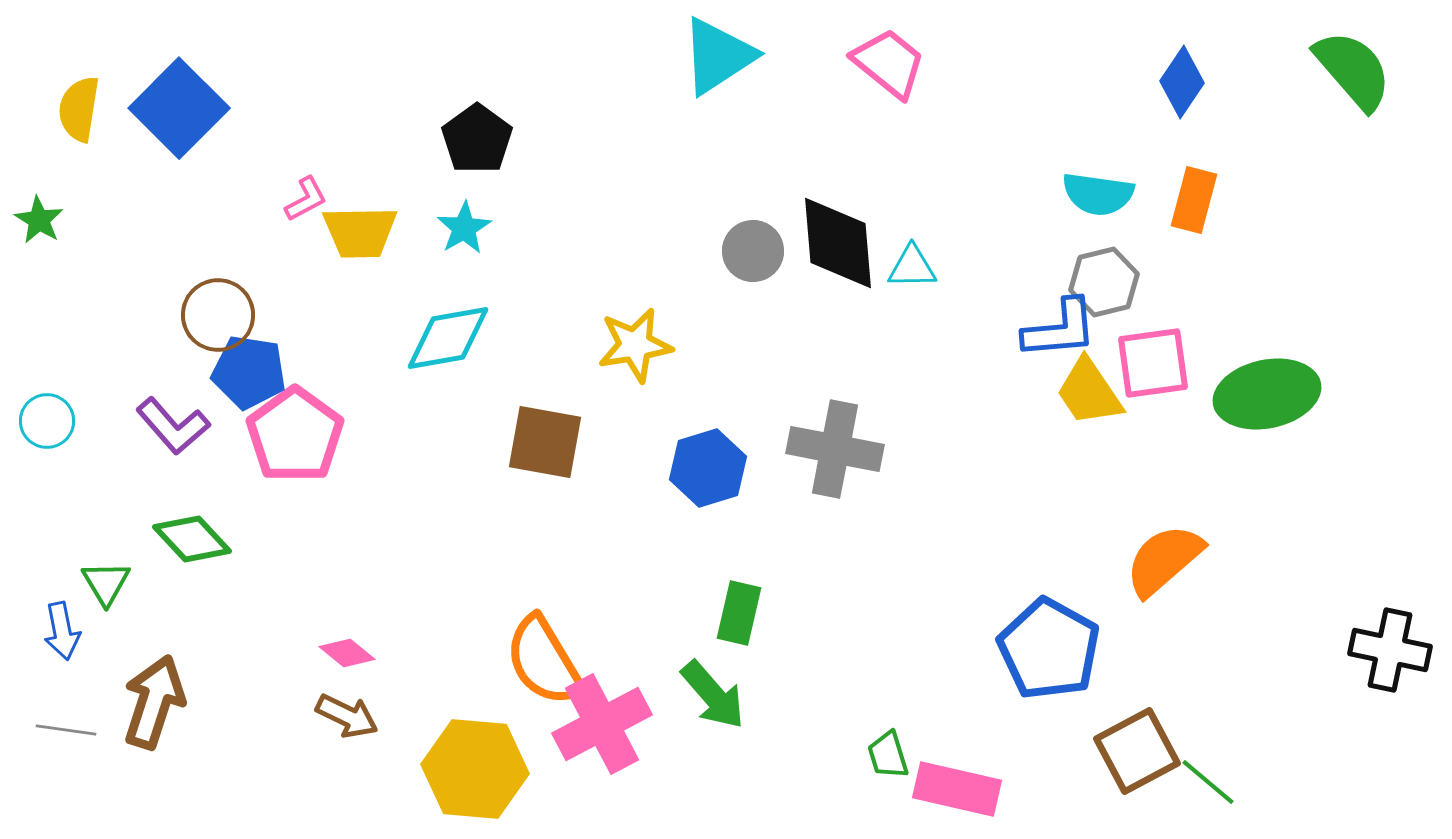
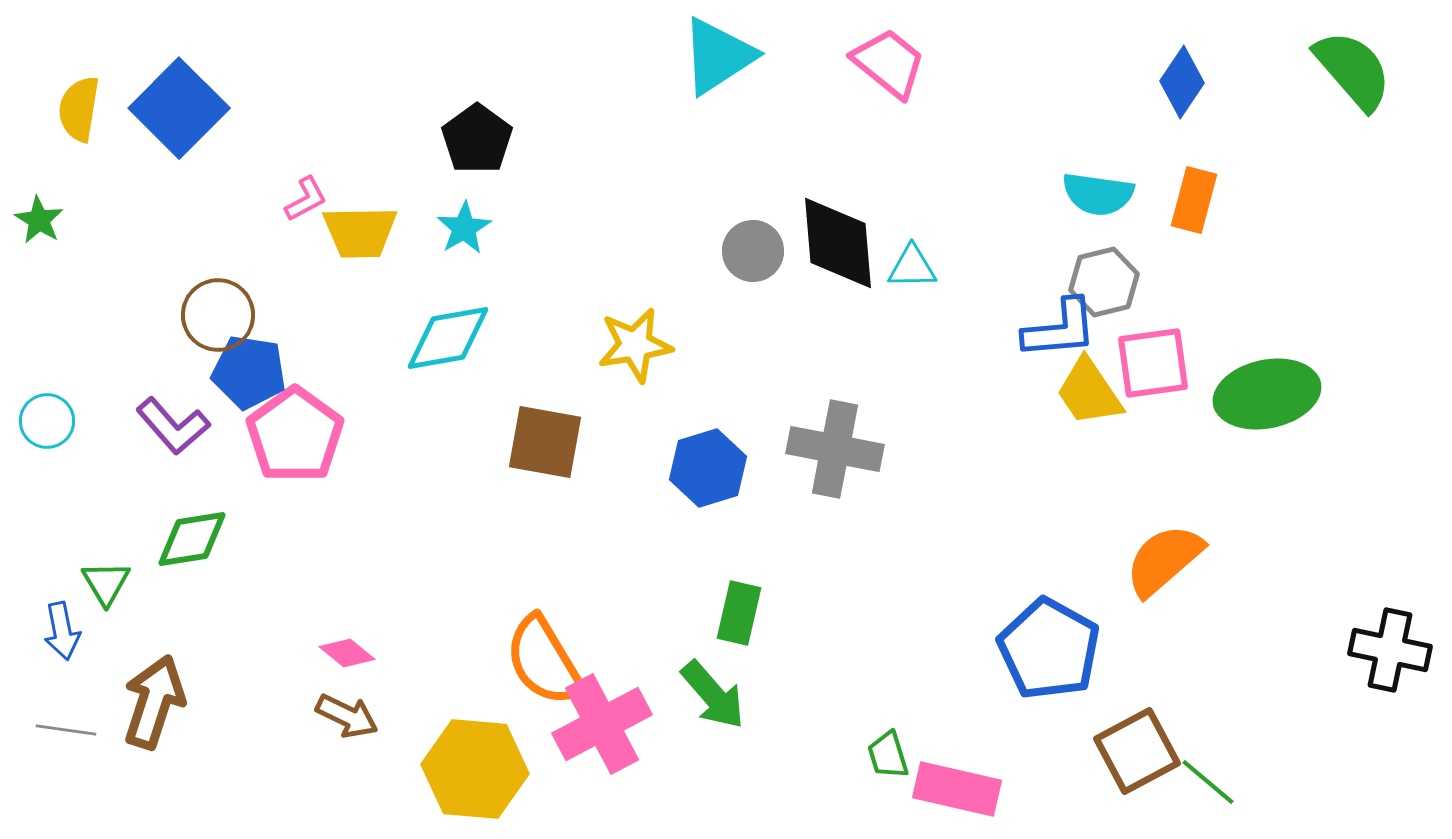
green diamond at (192, 539): rotated 56 degrees counterclockwise
